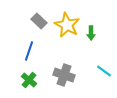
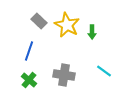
green arrow: moved 1 px right, 1 px up
gray cross: rotated 10 degrees counterclockwise
